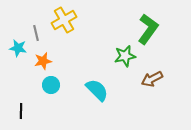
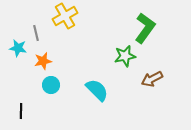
yellow cross: moved 1 px right, 4 px up
green L-shape: moved 3 px left, 1 px up
